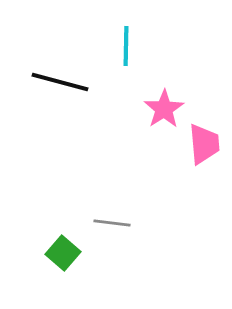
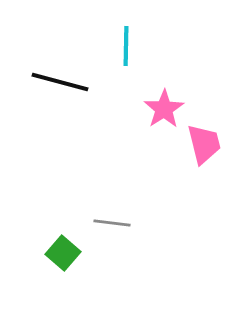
pink trapezoid: rotated 9 degrees counterclockwise
